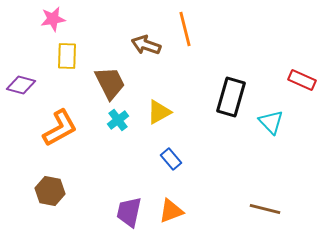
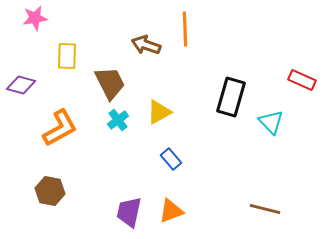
pink star: moved 18 px left, 1 px up
orange line: rotated 12 degrees clockwise
